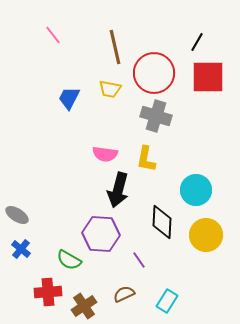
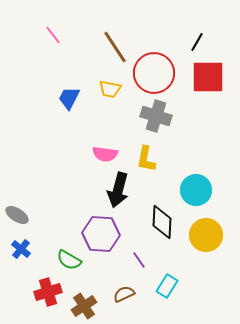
brown line: rotated 20 degrees counterclockwise
red cross: rotated 12 degrees counterclockwise
cyan rectangle: moved 15 px up
